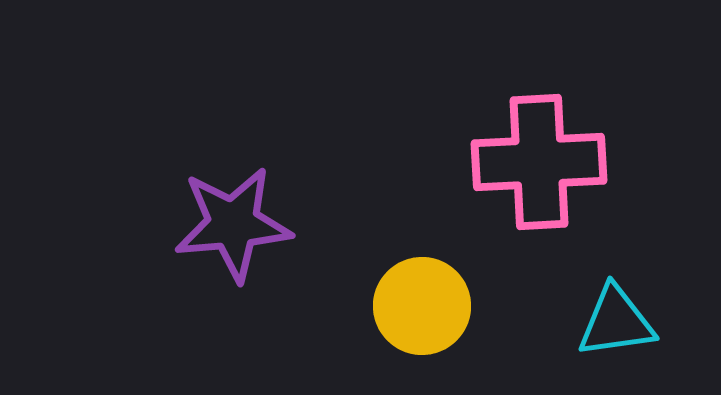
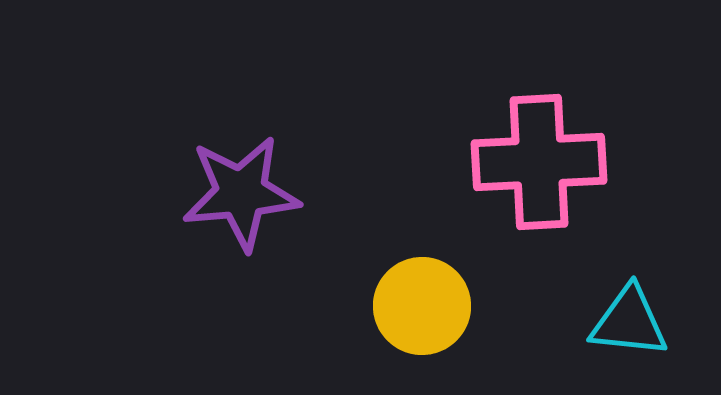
purple star: moved 8 px right, 31 px up
cyan triangle: moved 13 px right; rotated 14 degrees clockwise
